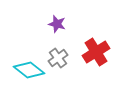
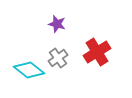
red cross: moved 1 px right
